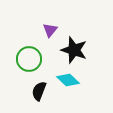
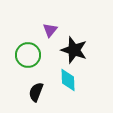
green circle: moved 1 px left, 4 px up
cyan diamond: rotated 45 degrees clockwise
black semicircle: moved 3 px left, 1 px down
